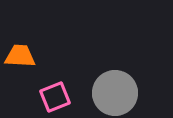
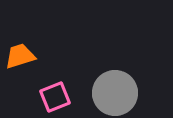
orange trapezoid: rotated 20 degrees counterclockwise
